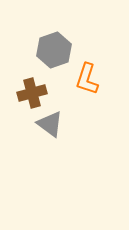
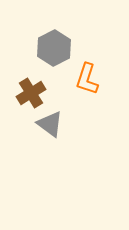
gray hexagon: moved 2 px up; rotated 8 degrees counterclockwise
brown cross: moved 1 px left; rotated 16 degrees counterclockwise
